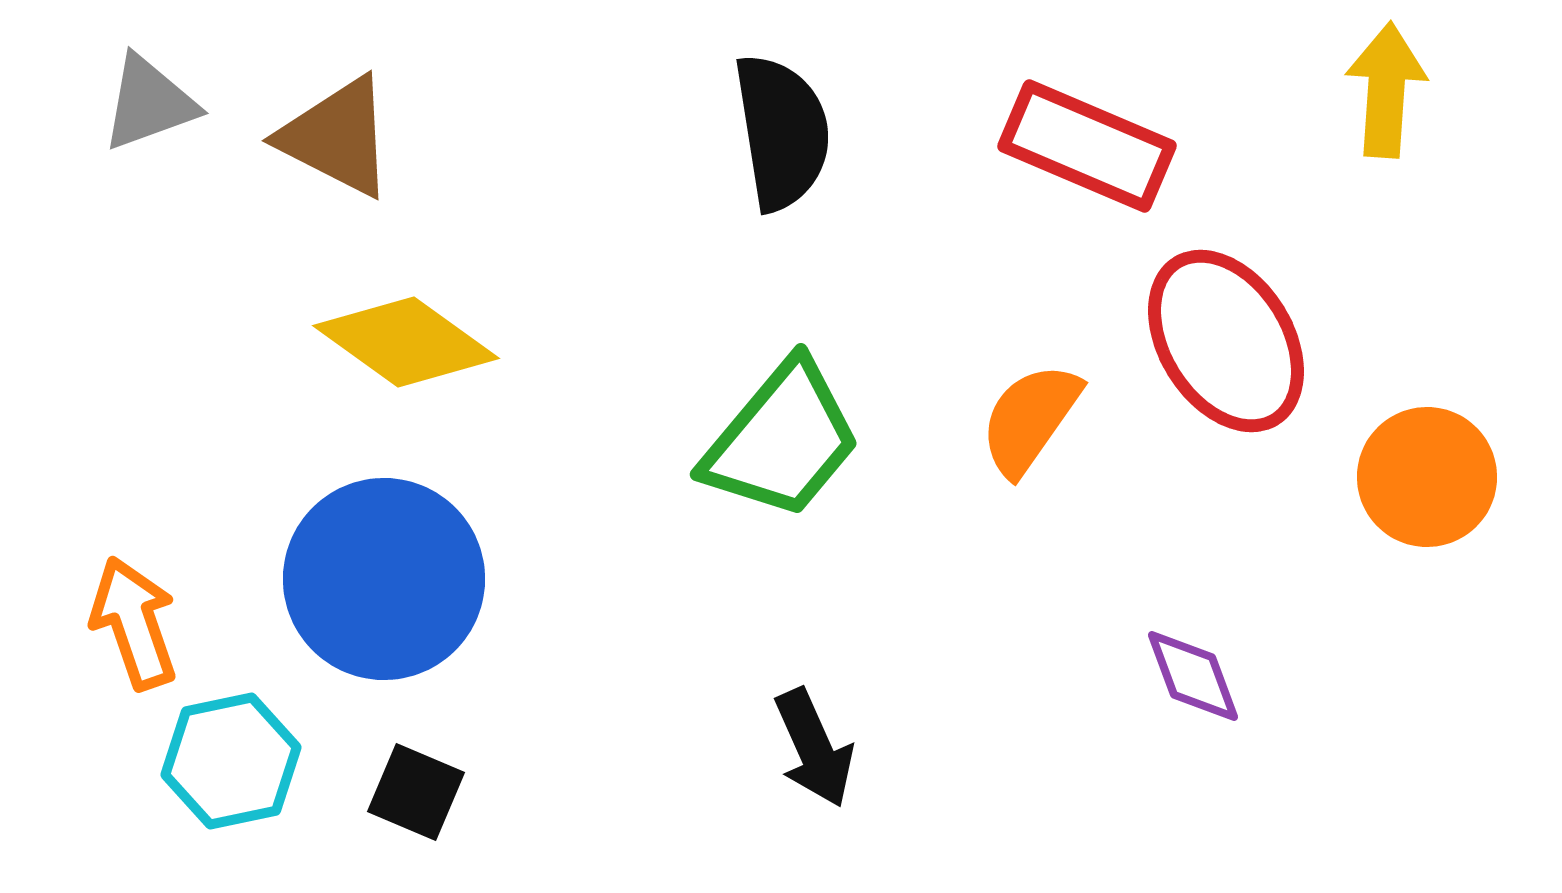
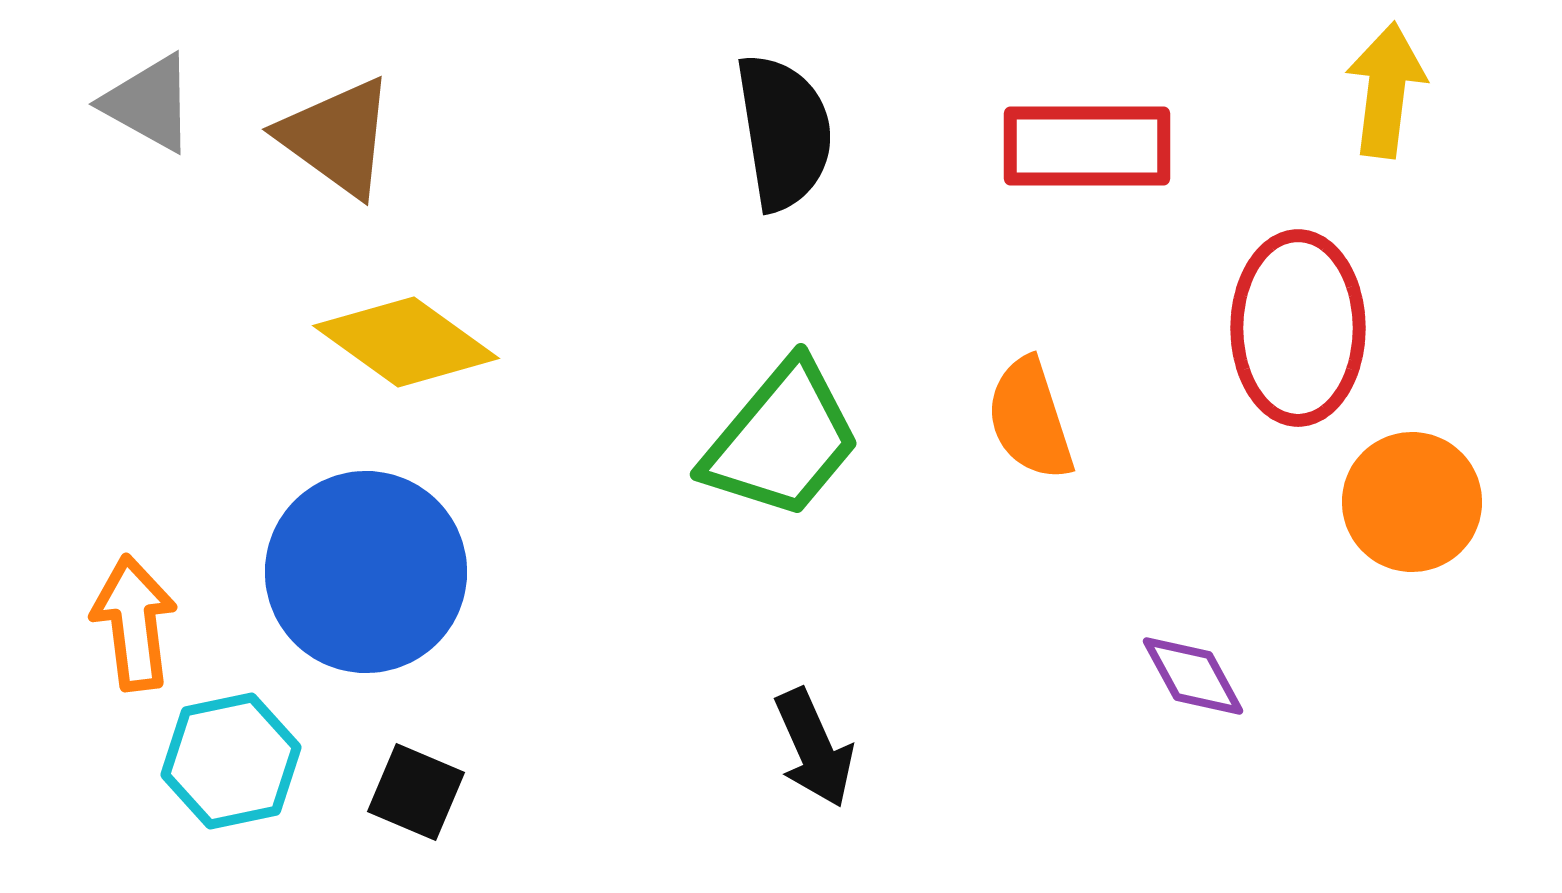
yellow arrow: rotated 3 degrees clockwise
gray triangle: rotated 49 degrees clockwise
black semicircle: moved 2 px right
brown triangle: rotated 9 degrees clockwise
red rectangle: rotated 23 degrees counterclockwise
red ellipse: moved 72 px right, 13 px up; rotated 32 degrees clockwise
orange semicircle: rotated 53 degrees counterclockwise
orange circle: moved 15 px left, 25 px down
blue circle: moved 18 px left, 7 px up
orange arrow: rotated 12 degrees clockwise
purple diamond: rotated 8 degrees counterclockwise
